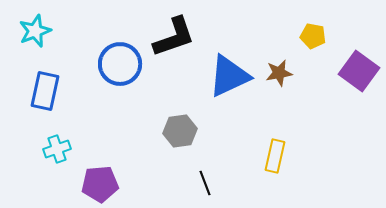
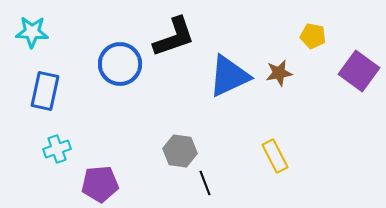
cyan star: moved 3 px left, 1 px down; rotated 24 degrees clockwise
gray hexagon: moved 20 px down; rotated 16 degrees clockwise
yellow rectangle: rotated 40 degrees counterclockwise
